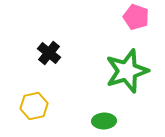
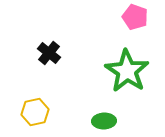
pink pentagon: moved 1 px left
green star: rotated 21 degrees counterclockwise
yellow hexagon: moved 1 px right, 6 px down
